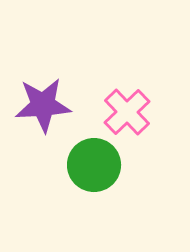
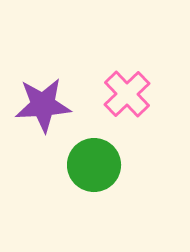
pink cross: moved 18 px up
